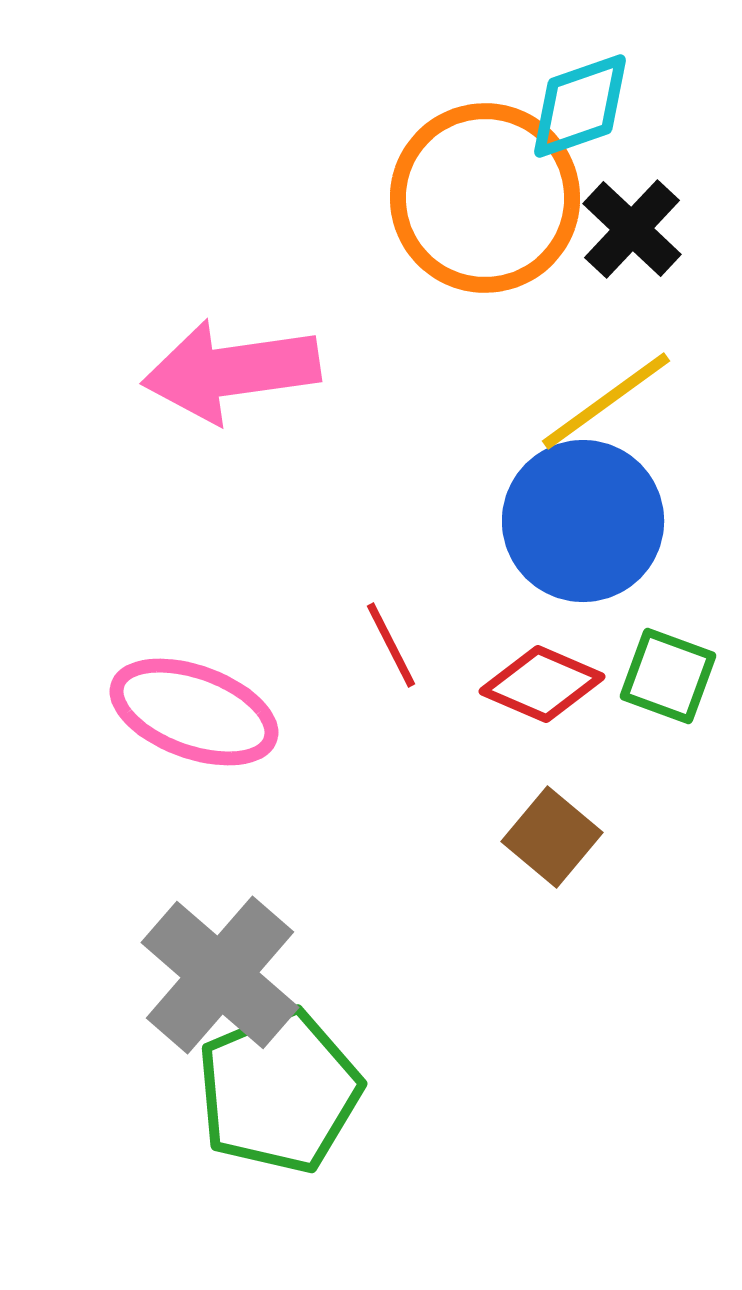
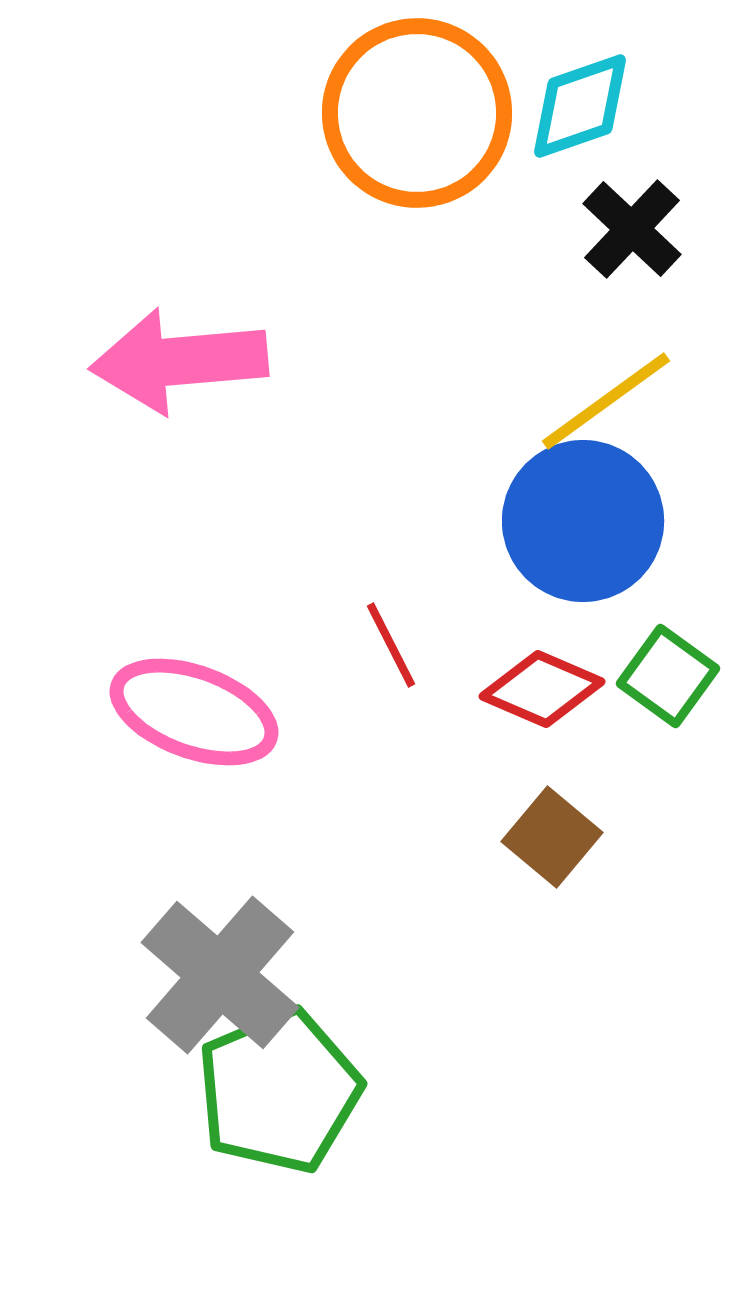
orange circle: moved 68 px left, 85 px up
pink arrow: moved 52 px left, 10 px up; rotated 3 degrees clockwise
green square: rotated 16 degrees clockwise
red diamond: moved 5 px down
